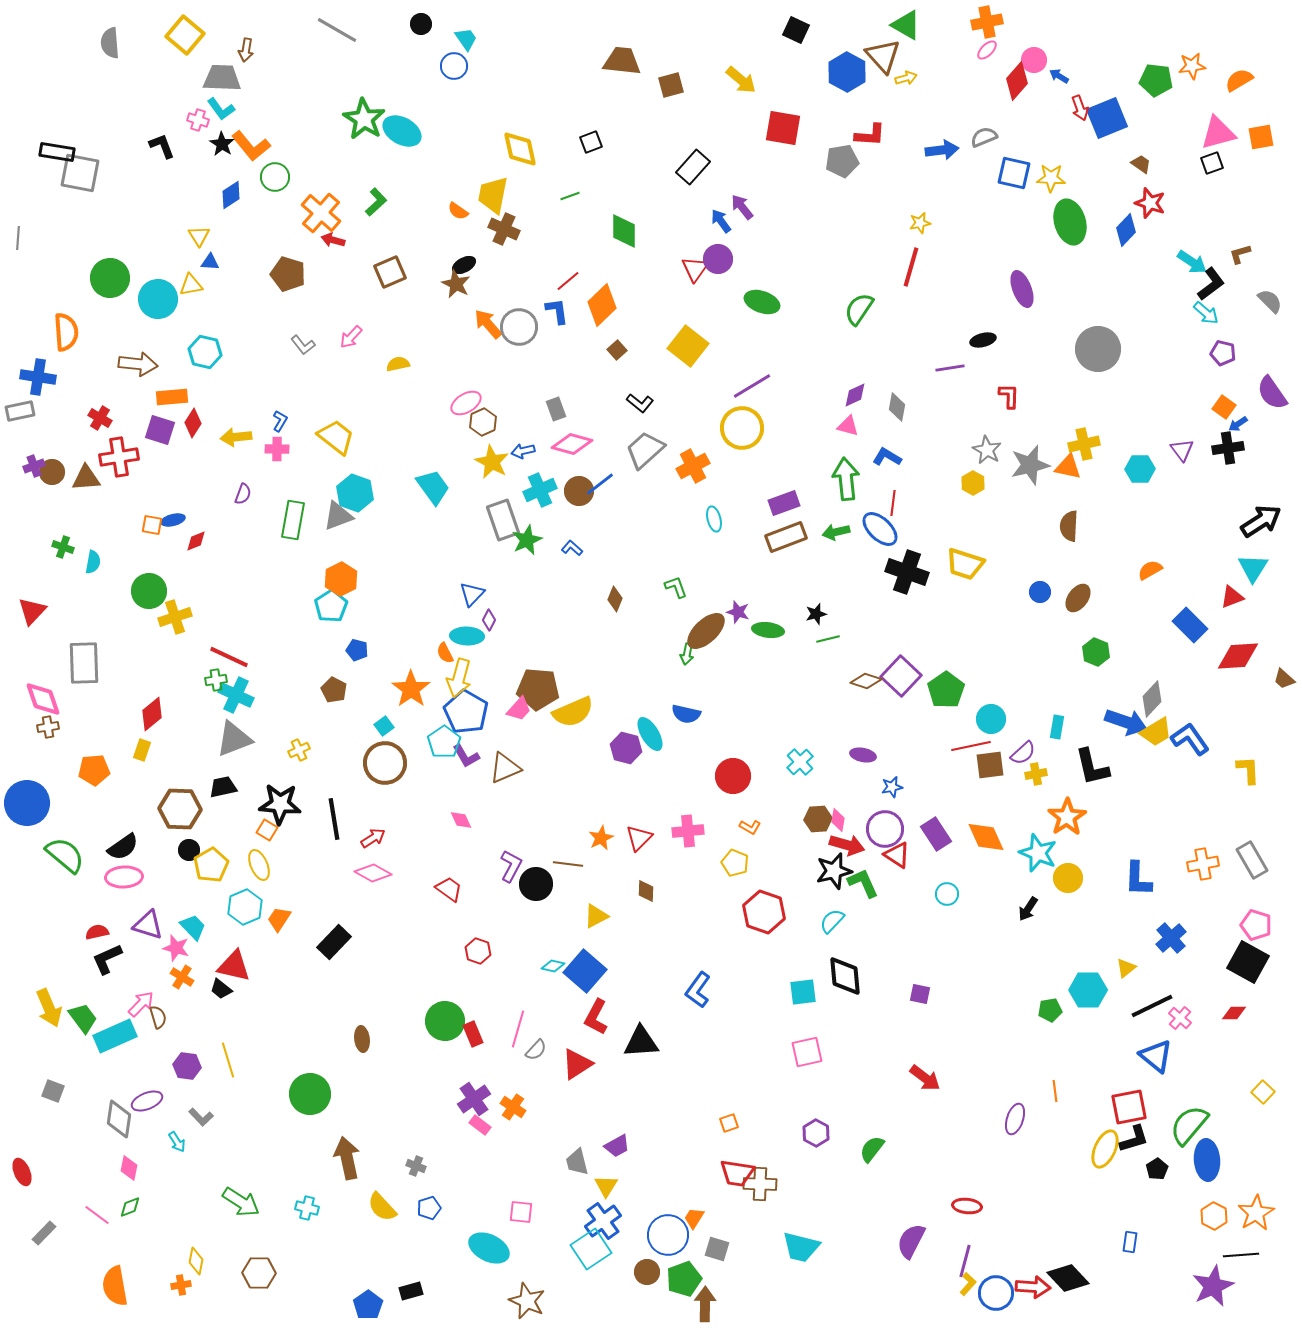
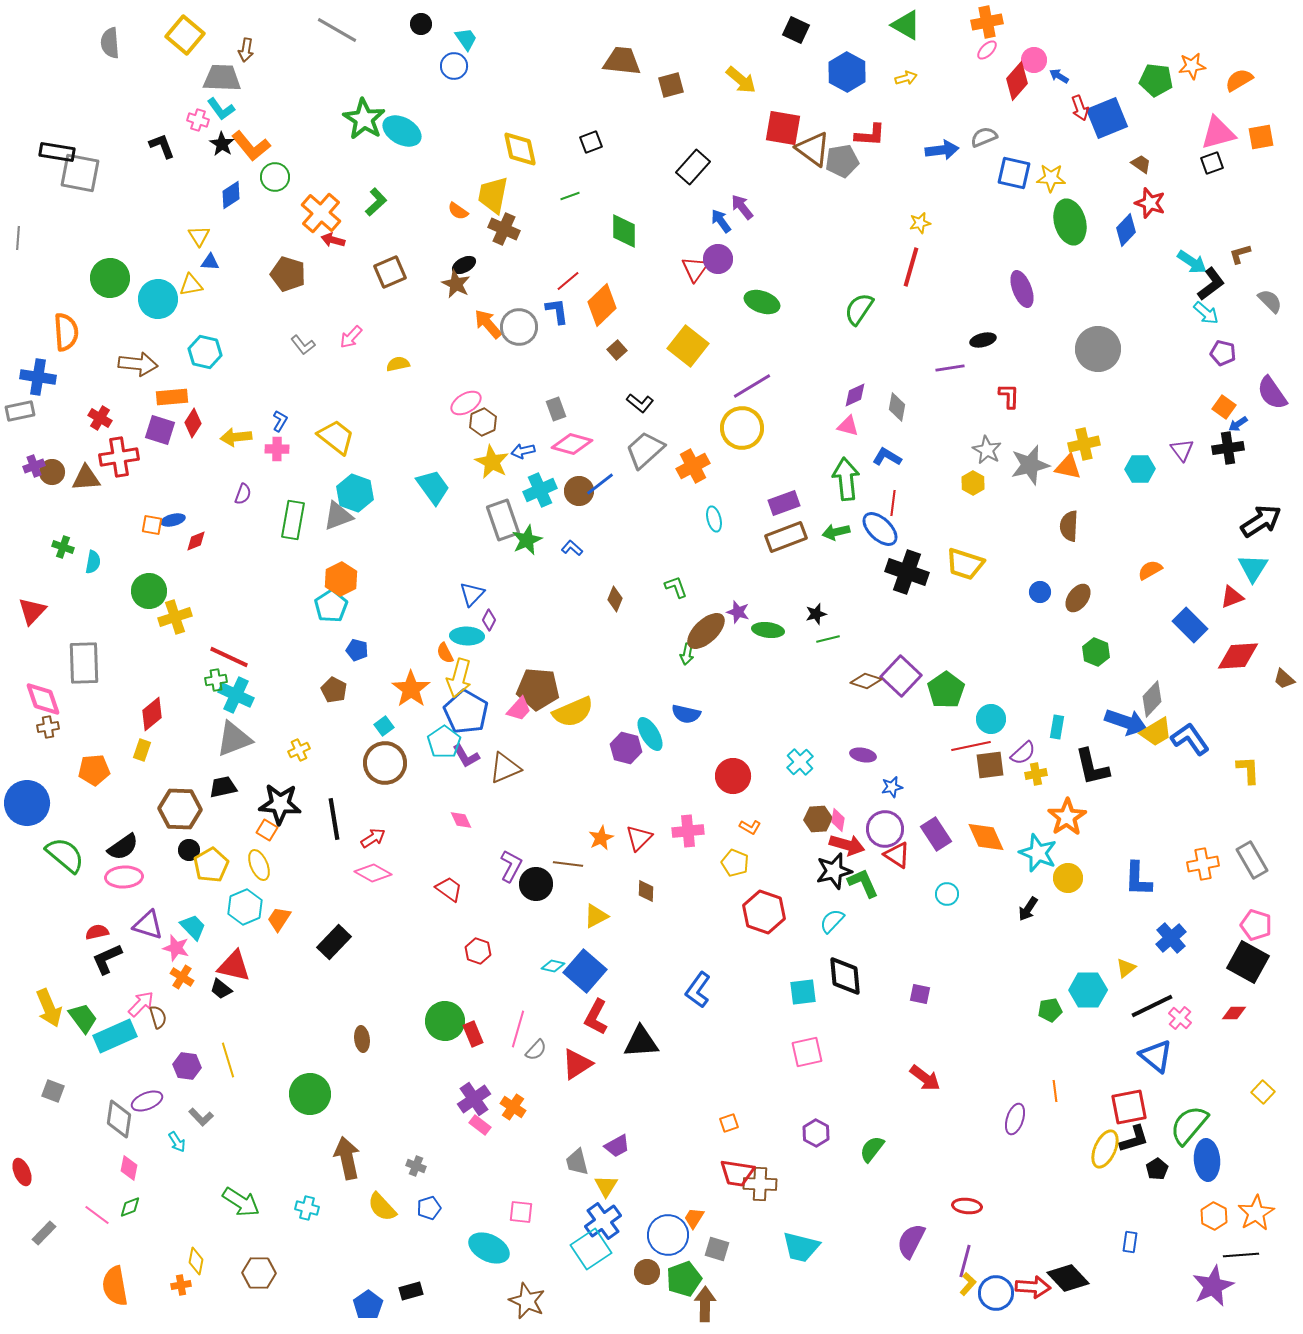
brown triangle at (883, 56): moved 70 px left, 93 px down; rotated 12 degrees counterclockwise
